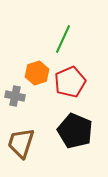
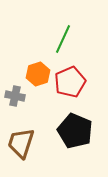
orange hexagon: moved 1 px right, 1 px down
